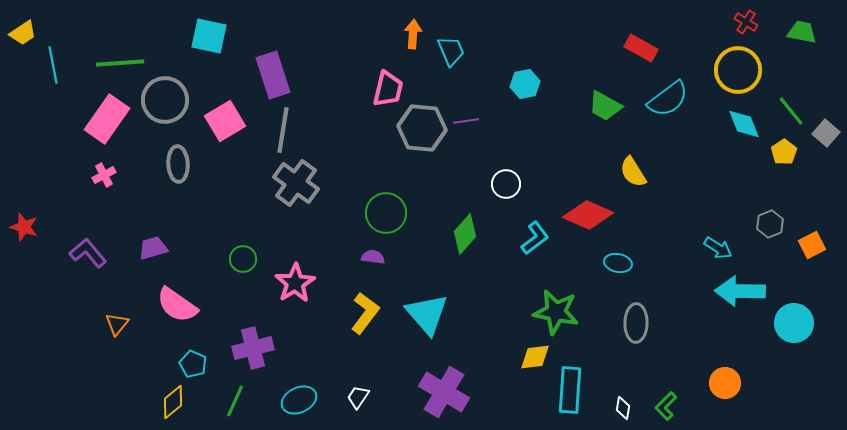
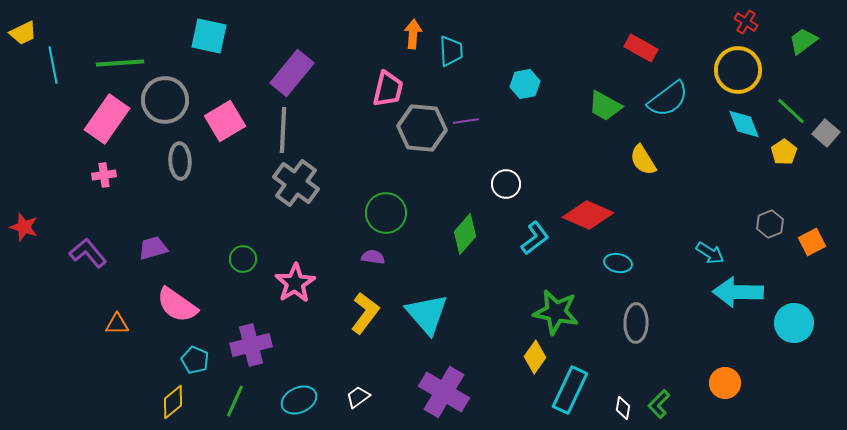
green trapezoid at (802, 32): moved 1 px right, 9 px down; rotated 48 degrees counterclockwise
yellow trapezoid at (23, 33): rotated 8 degrees clockwise
cyan trapezoid at (451, 51): rotated 20 degrees clockwise
purple rectangle at (273, 75): moved 19 px right, 2 px up; rotated 57 degrees clockwise
green line at (791, 111): rotated 8 degrees counterclockwise
gray line at (283, 130): rotated 6 degrees counterclockwise
gray ellipse at (178, 164): moved 2 px right, 3 px up
yellow semicircle at (633, 172): moved 10 px right, 12 px up
pink cross at (104, 175): rotated 20 degrees clockwise
orange square at (812, 245): moved 3 px up
cyan arrow at (718, 248): moved 8 px left, 5 px down
cyan arrow at (740, 291): moved 2 px left, 1 px down
orange triangle at (117, 324): rotated 50 degrees clockwise
purple cross at (253, 348): moved 2 px left, 3 px up
yellow diamond at (535, 357): rotated 48 degrees counterclockwise
cyan pentagon at (193, 364): moved 2 px right, 4 px up
cyan rectangle at (570, 390): rotated 21 degrees clockwise
white trapezoid at (358, 397): rotated 20 degrees clockwise
green L-shape at (666, 406): moved 7 px left, 2 px up
